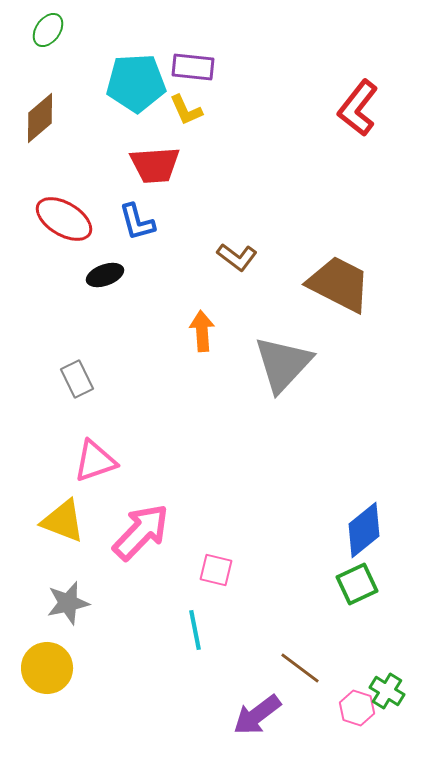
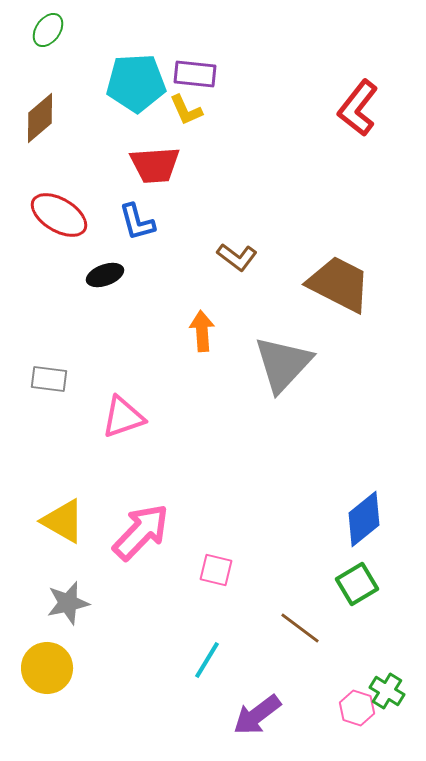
purple rectangle: moved 2 px right, 7 px down
red ellipse: moved 5 px left, 4 px up
gray rectangle: moved 28 px left; rotated 57 degrees counterclockwise
pink triangle: moved 28 px right, 44 px up
yellow triangle: rotated 9 degrees clockwise
blue diamond: moved 11 px up
green square: rotated 6 degrees counterclockwise
cyan line: moved 12 px right, 30 px down; rotated 42 degrees clockwise
brown line: moved 40 px up
